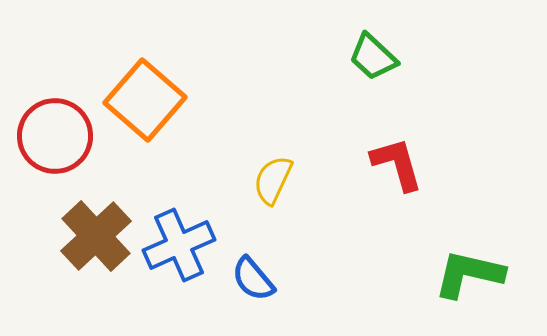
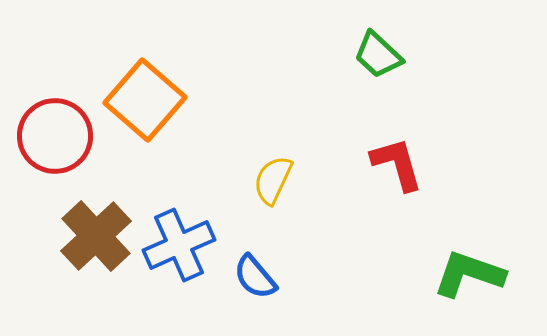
green trapezoid: moved 5 px right, 2 px up
green L-shape: rotated 6 degrees clockwise
blue semicircle: moved 2 px right, 2 px up
